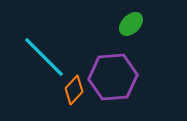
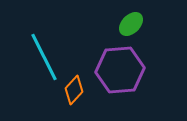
cyan line: rotated 18 degrees clockwise
purple hexagon: moved 7 px right, 7 px up
